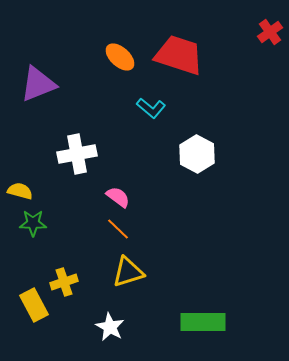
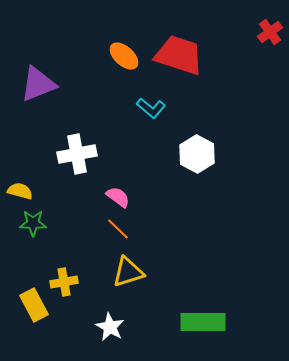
orange ellipse: moved 4 px right, 1 px up
yellow cross: rotated 8 degrees clockwise
